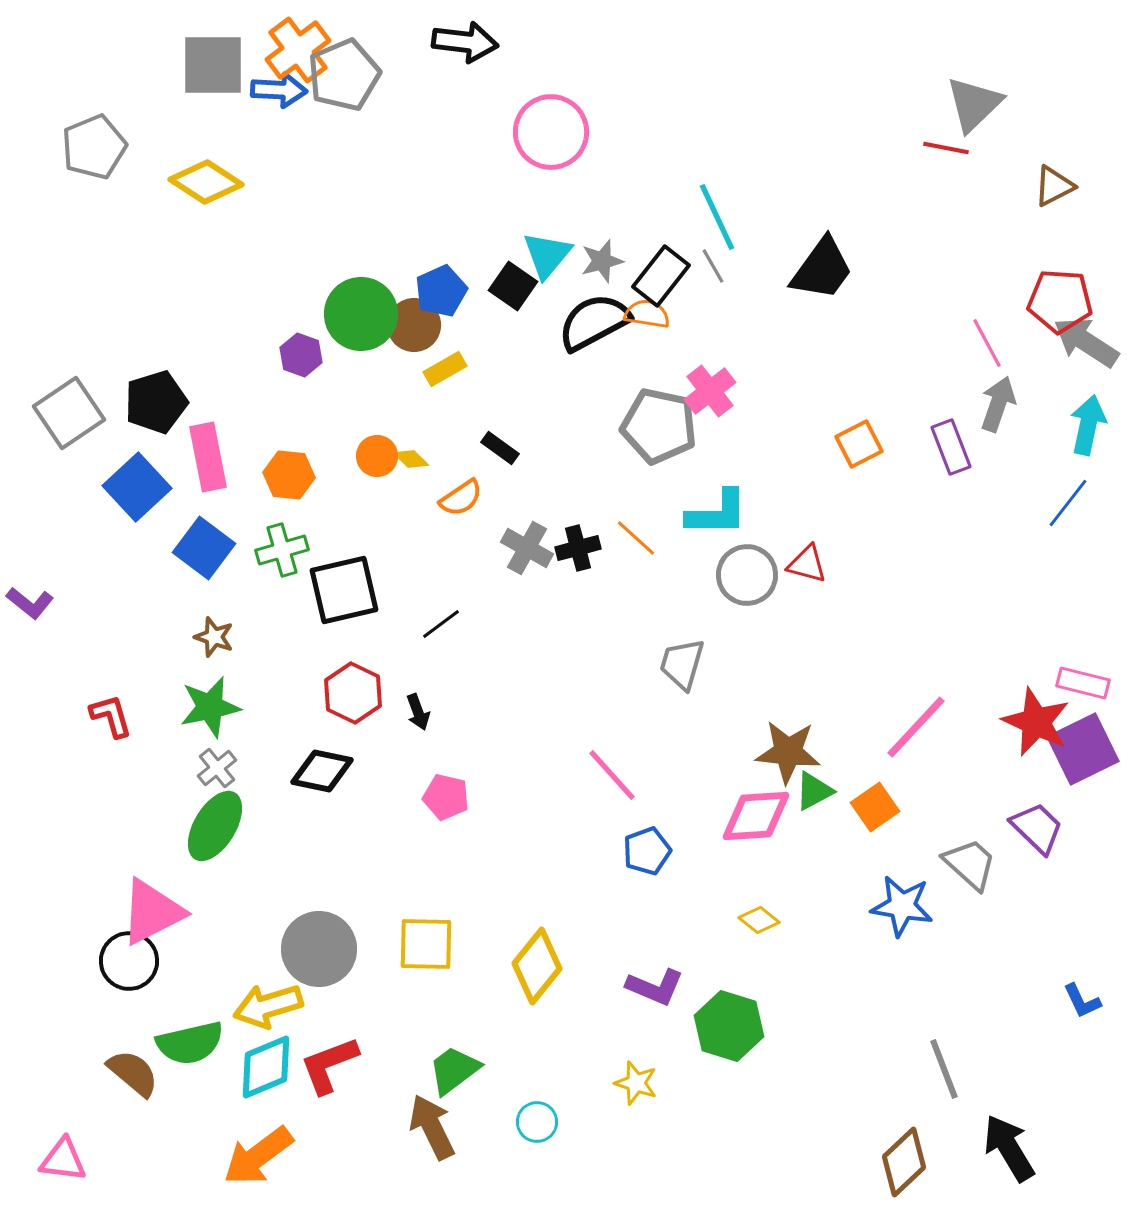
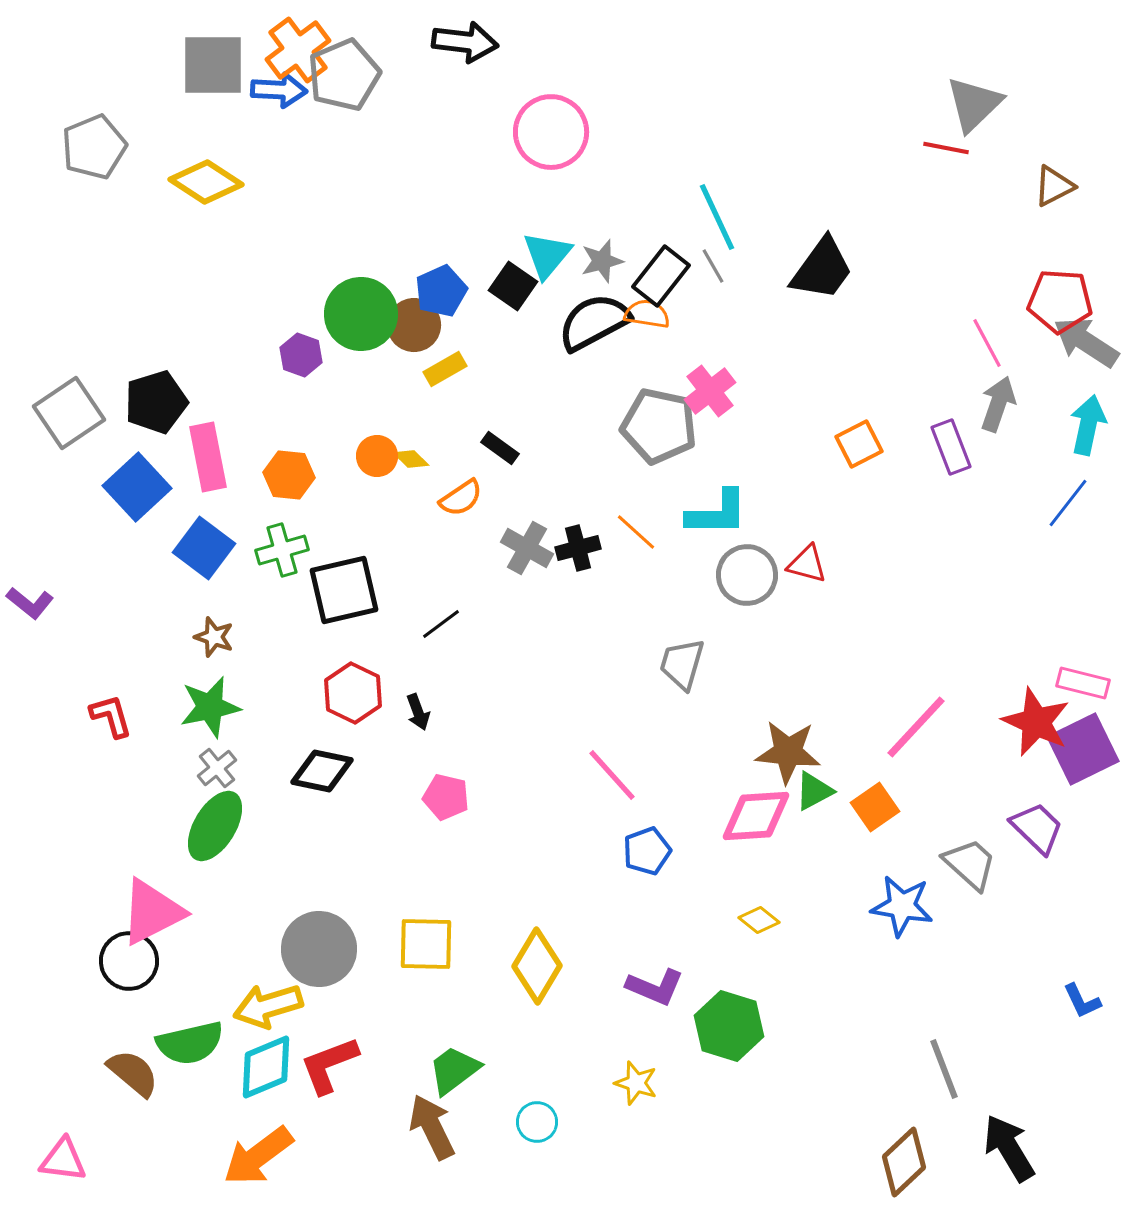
orange line at (636, 538): moved 6 px up
yellow diamond at (537, 966): rotated 8 degrees counterclockwise
